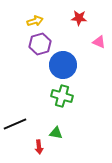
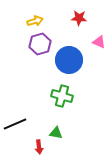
blue circle: moved 6 px right, 5 px up
